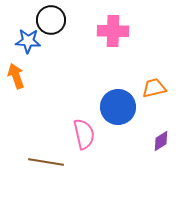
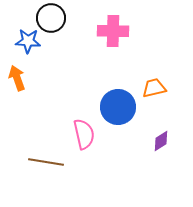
black circle: moved 2 px up
orange arrow: moved 1 px right, 2 px down
